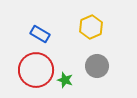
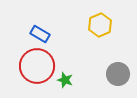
yellow hexagon: moved 9 px right, 2 px up
gray circle: moved 21 px right, 8 px down
red circle: moved 1 px right, 4 px up
